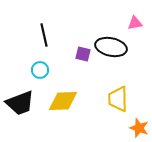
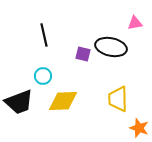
cyan circle: moved 3 px right, 6 px down
black trapezoid: moved 1 px left, 1 px up
